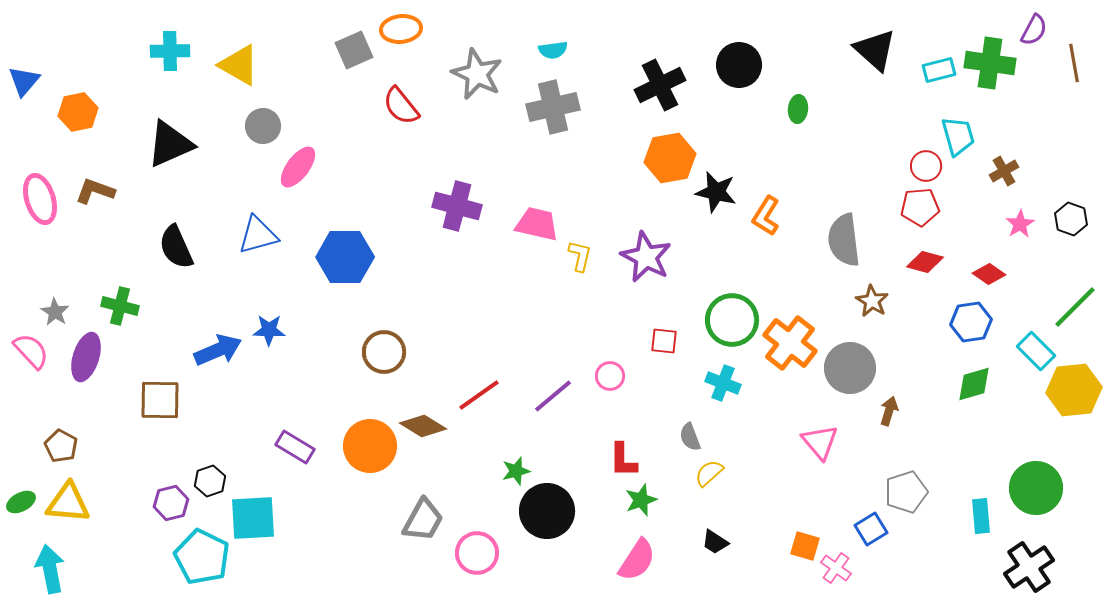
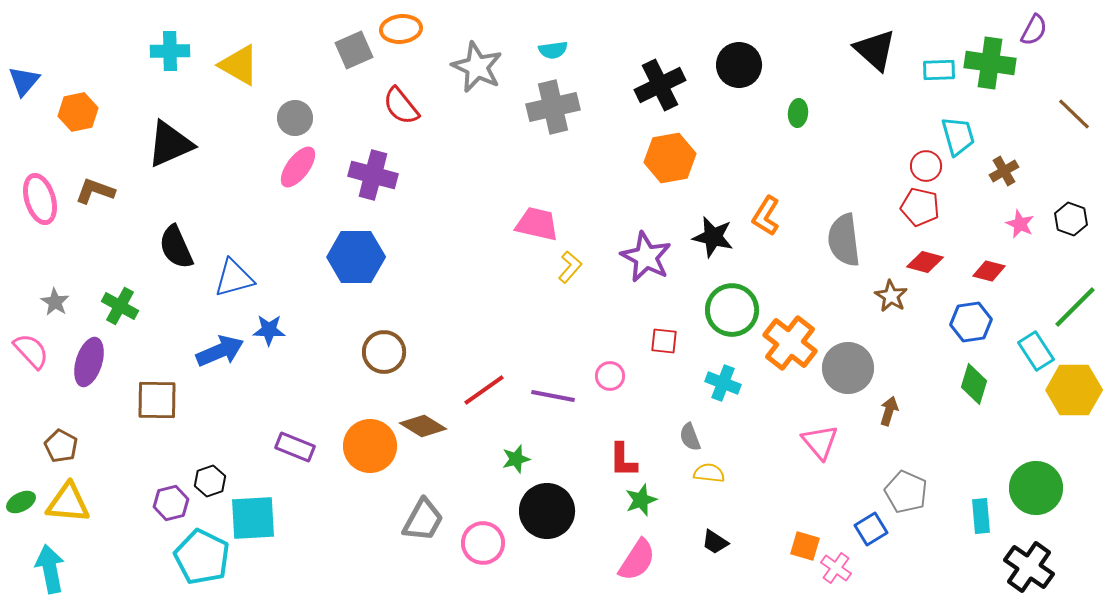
brown line at (1074, 63): moved 51 px down; rotated 36 degrees counterclockwise
cyan rectangle at (939, 70): rotated 12 degrees clockwise
gray star at (477, 74): moved 7 px up
green ellipse at (798, 109): moved 4 px down
gray circle at (263, 126): moved 32 px right, 8 px up
black star at (716, 192): moved 3 px left, 45 px down
purple cross at (457, 206): moved 84 px left, 31 px up
red pentagon at (920, 207): rotated 18 degrees clockwise
pink star at (1020, 224): rotated 16 degrees counterclockwise
blue triangle at (258, 235): moved 24 px left, 43 px down
yellow L-shape at (580, 256): moved 10 px left, 11 px down; rotated 28 degrees clockwise
blue hexagon at (345, 257): moved 11 px right
red diamond at (989, 274): moved 3 px up; rotated 20 degrees counterclockwise
brown star at (872, 301): moved 19 px right, 5 px up
green cross at (120, 306): rotated 15 degrees clockwise
gray star at (55, 312): moved 10 px up
green circle at (732, 320): moved 10 px up
blue arrow at (218, 350): moved 2 px right, 1 px down
cyan rectangle at (1036, 351): rotated 12 degrees clockwise
purple ellipse at (86, 357): moved 3 px right, 5 px down
gray circle at (850, 368): moved 2 px left
green diamond at (974, 384): rotated 57 degrees counterclockwise
yellow hexagon at (1074, 390): rotated 6 degrees clockwise
red line at (479, 395): moved 5 px right, 5 px up
purple line at (553, 396): rotated 51 degrees clockwise
brown square at (160, 400): moved 3 px left
purple rectangle at (295, 447): rotated 9 degrees counterclockwise
green star at (516, 471): moved 12 px up
yellow semicircle at (709, 473): rotated 48 degrees clockwise
gray pentagon at (906, 492): rotated 30 degrees counterclockwise
pink circle at (477, 553): moved 6 px right, 10 px up
black cross at (1029, 567): rotated 21 degrees counterclockwise
